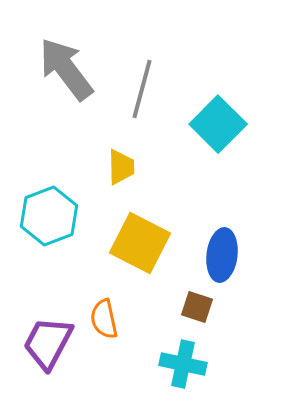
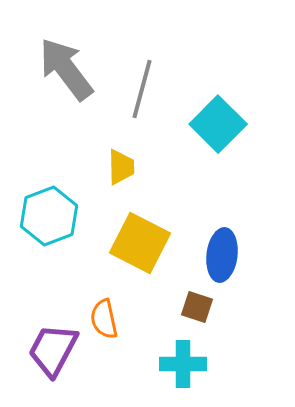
purple trapezoid: moved 5 px right, 7 px down
cyan cross: rotated 12 degrees counterclockwise
